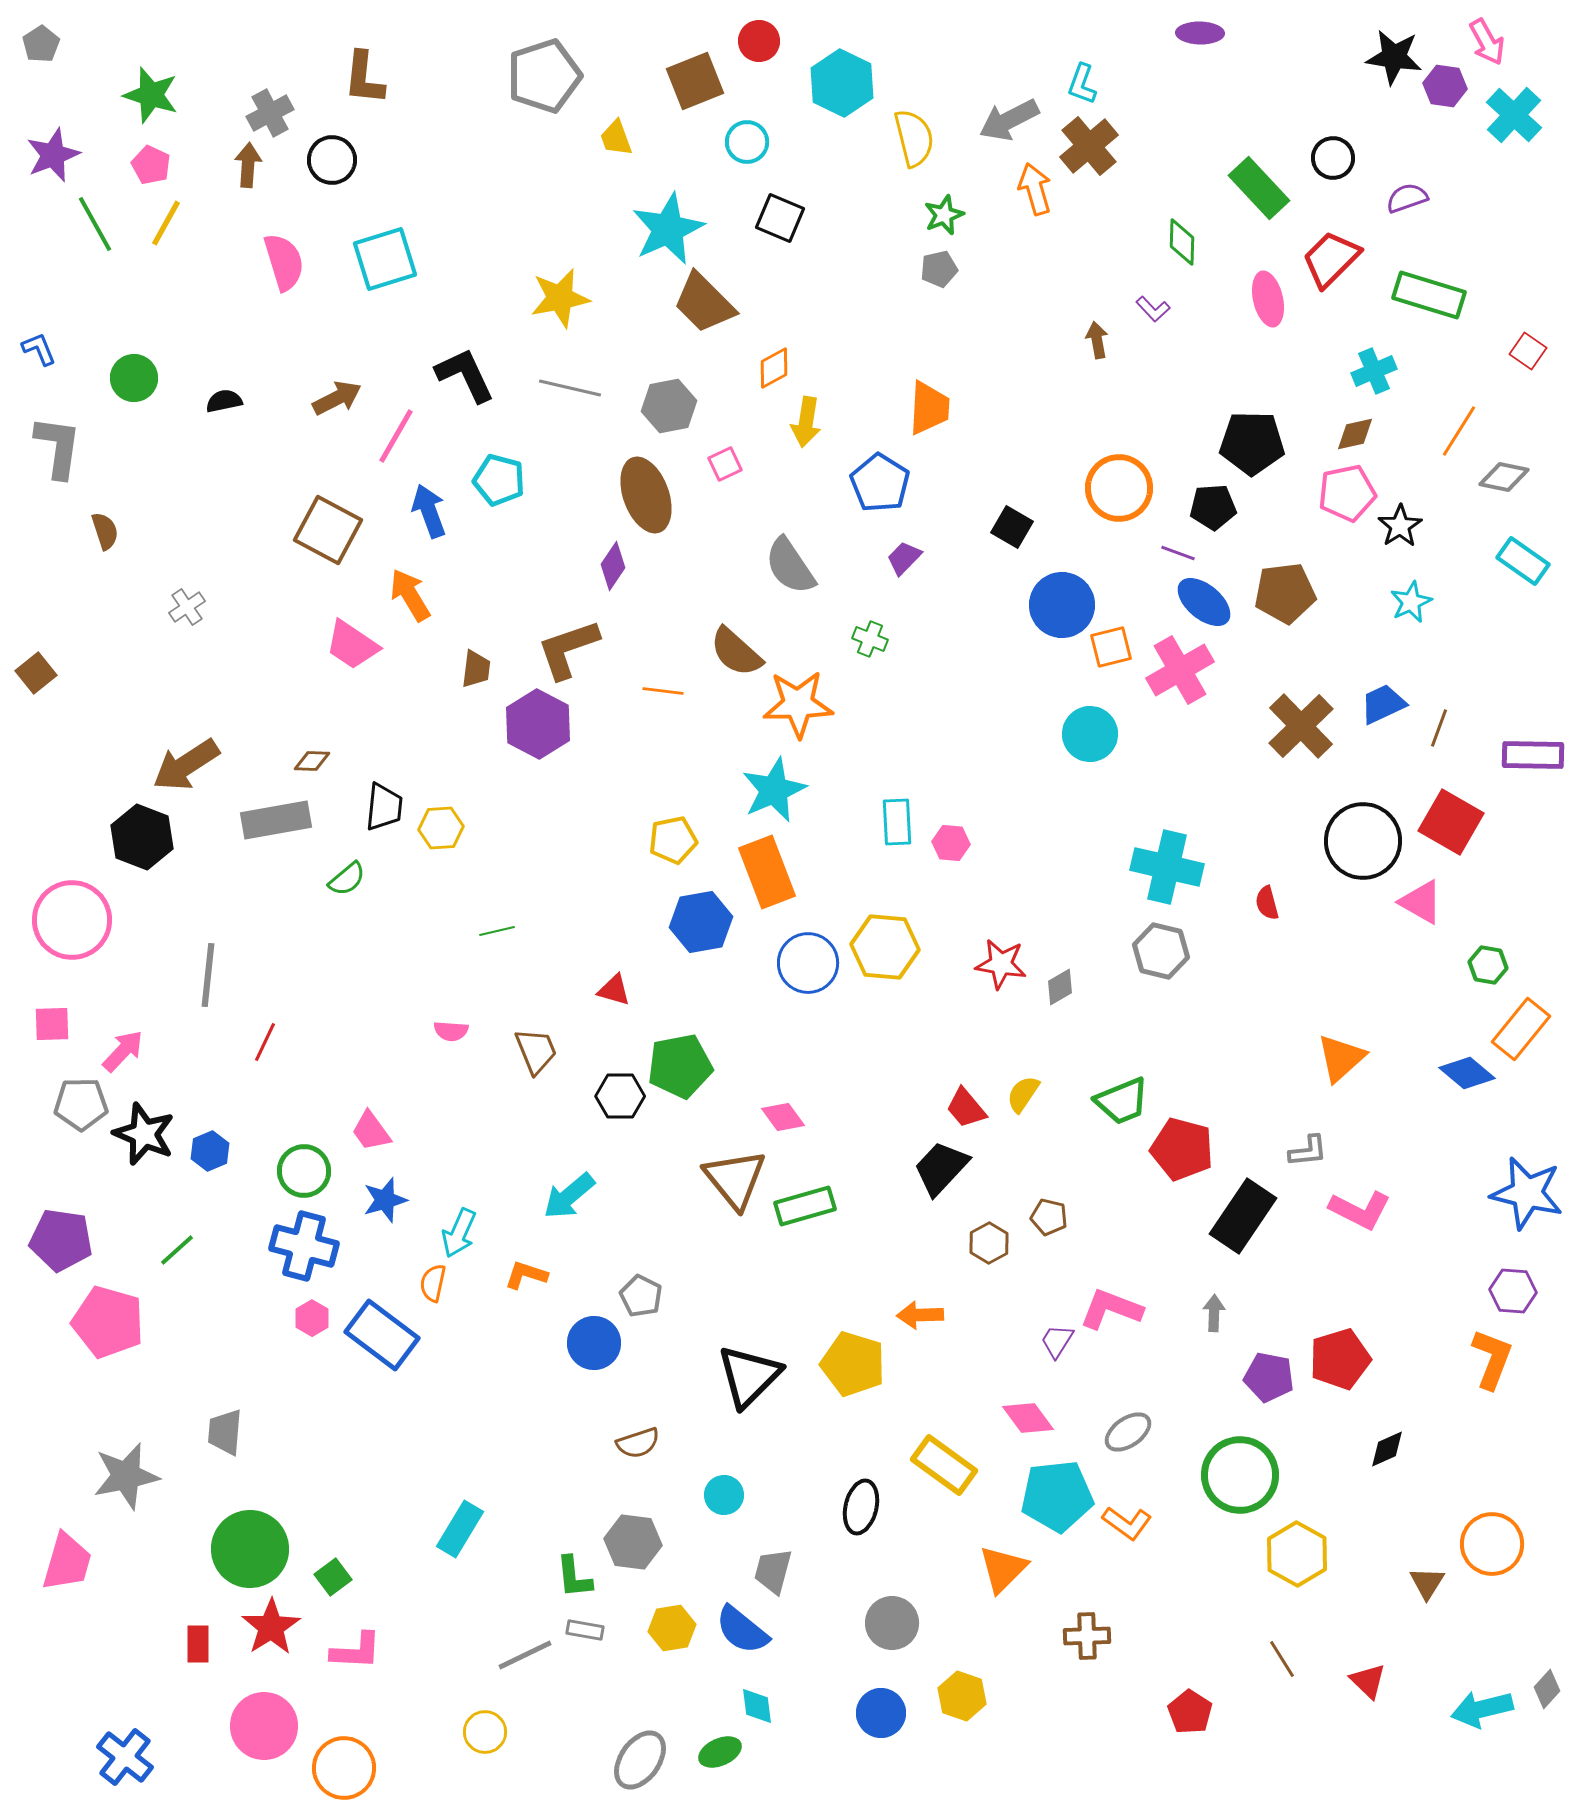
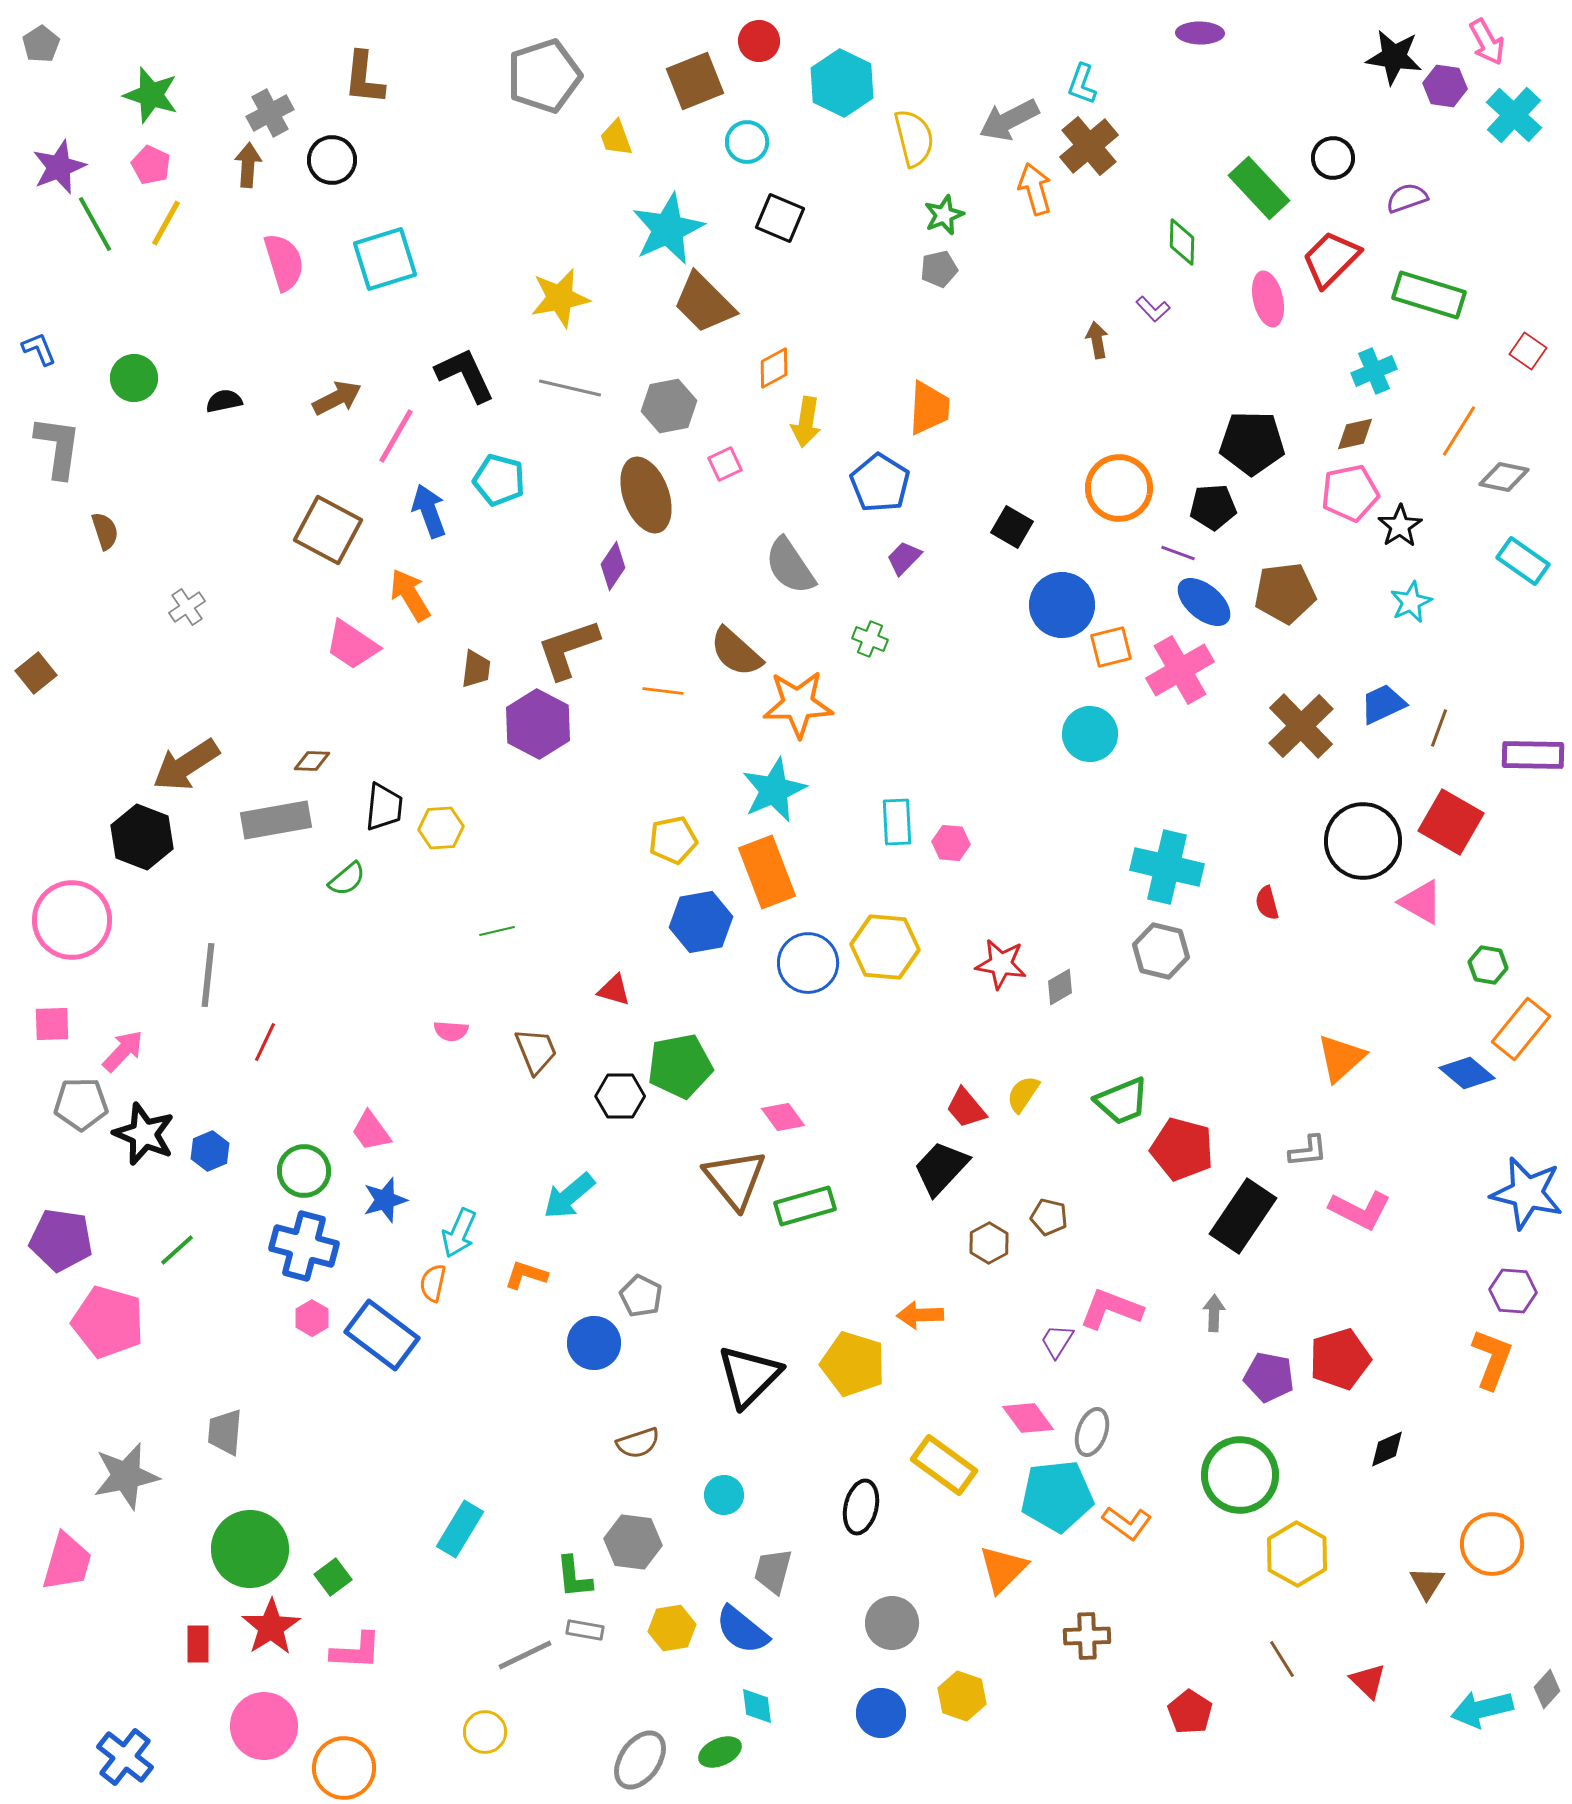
purple star at (53, 155): moved 6 px right, 12 px down
pink pentagon at (1347, 493): moved 3 px right
gray ellipse at (1128, 1432): moved 36 px left; rotated 36 degrees counterclockwise
